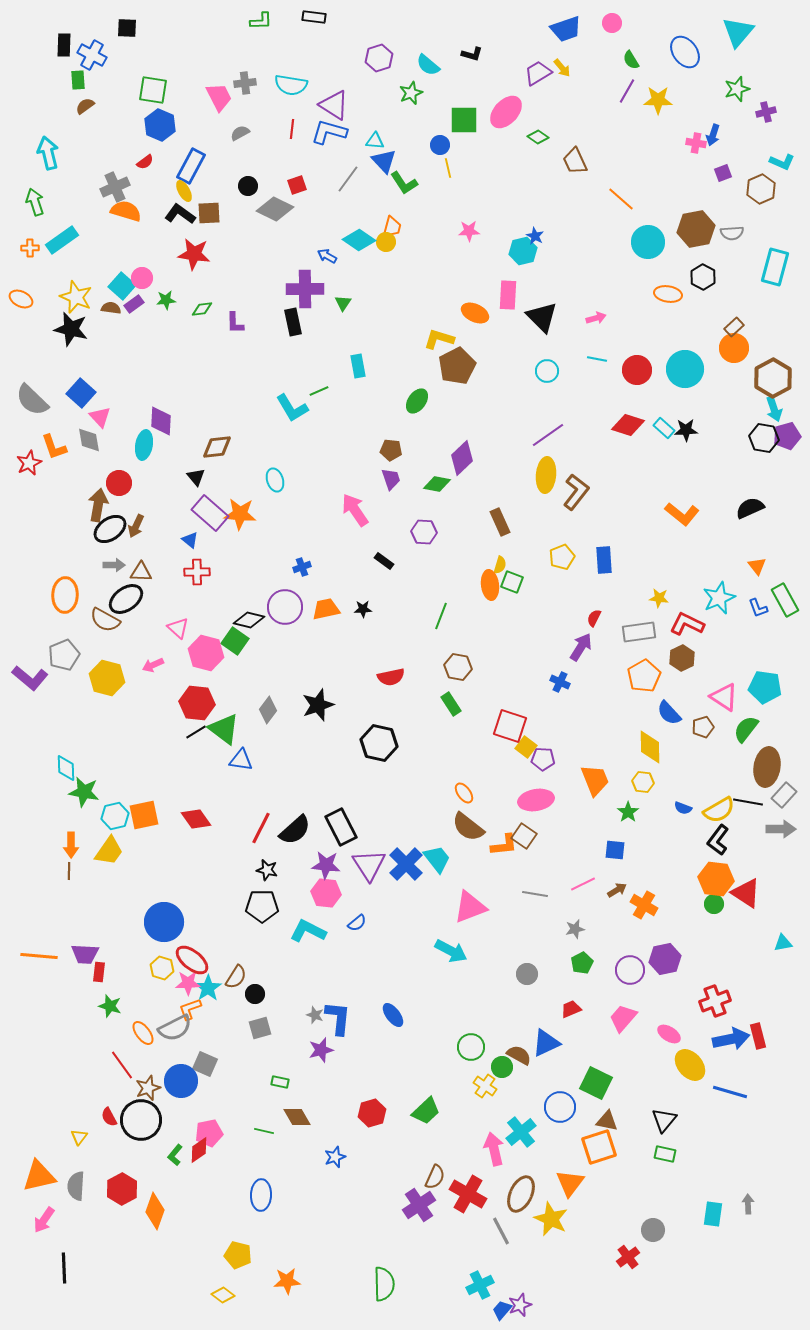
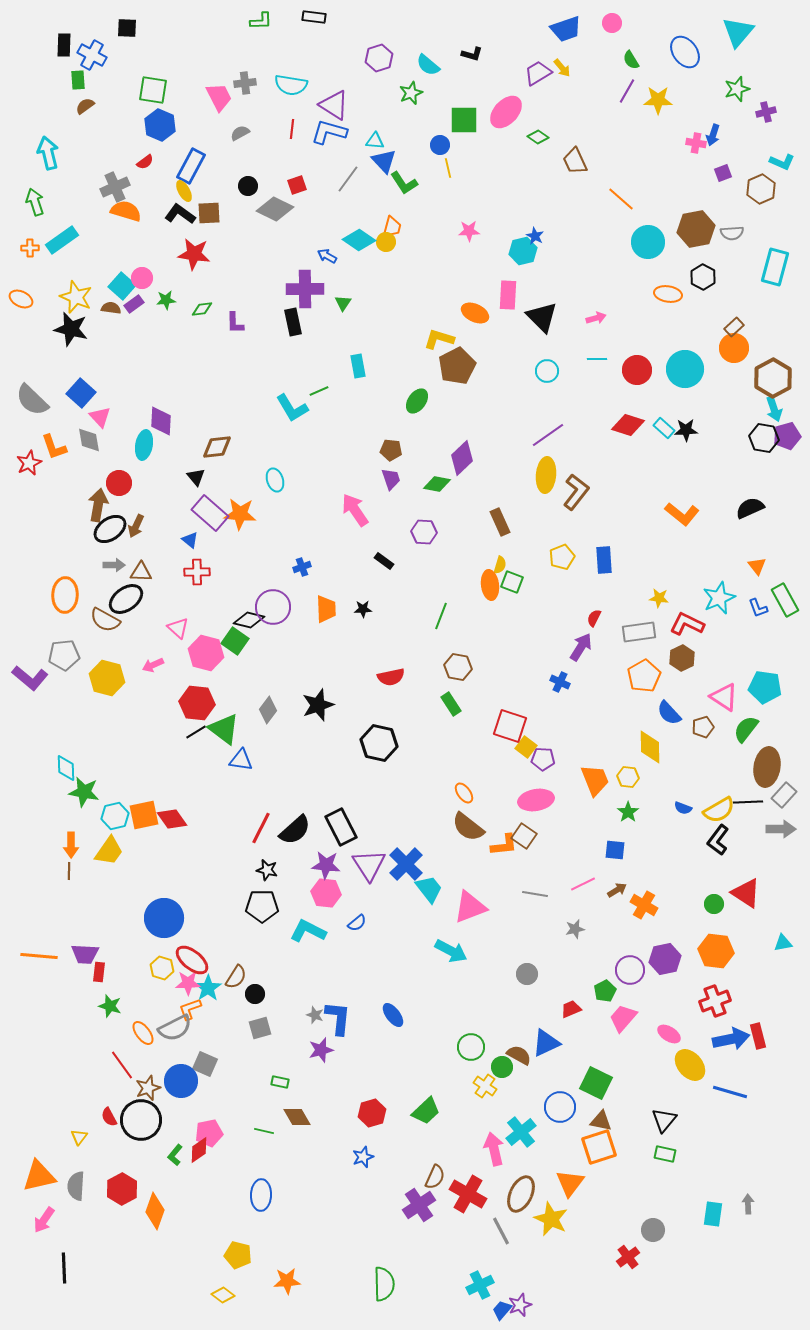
cyan line at (597, 359): rotated 12 degrees counterclockwise
purple circle at (285, 607): moved 12 px left
orange trapezoid at (326, 609): rotated 100 degrees clockwise
gray pentagon at (64, 655): rotated 16 degrees clockwise
yellow hexagon at (643, 782): moved 15 px left, 5 px up
black line at (748, 802): rotated 12 degrees counterclockwise
red diamond at (196, 819): moved 24 px left
cyan trapezoid at (437, 859): moved 8 px left, 30 px down
orange hexagon at (716, 879): moved 72 px down
blue circle at (164, 922): moved 4 px up
green pentagon at (582, 963): moved 23 px right, 28 px down
brown triangle at (607, 1121): moved 6 px left
blue star at (335, 1157): moved 28 px right
